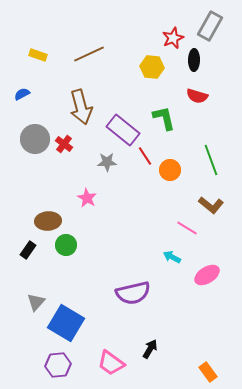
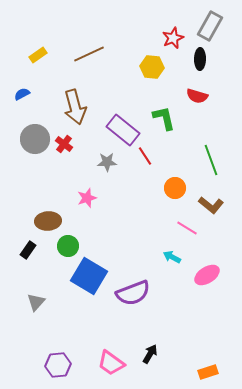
yellow rectangle: rotated 54 degrees counterclockwise
black ellipse: moved 6 px right, 1 px up
brown arrow: moved 6 px left
orange circle: moved 5 px right, 18 px down
pink star: rotated 24 degrees clockwise
green circle: moved 2 px right, 1 px down
purple semicircle: rotated 8 degrees counterclockwise
blue square: moved 23 px right, 47 px up
black arrow: moved 5 px down
orange rectangle: rotated 72 degrees counterclockwise
